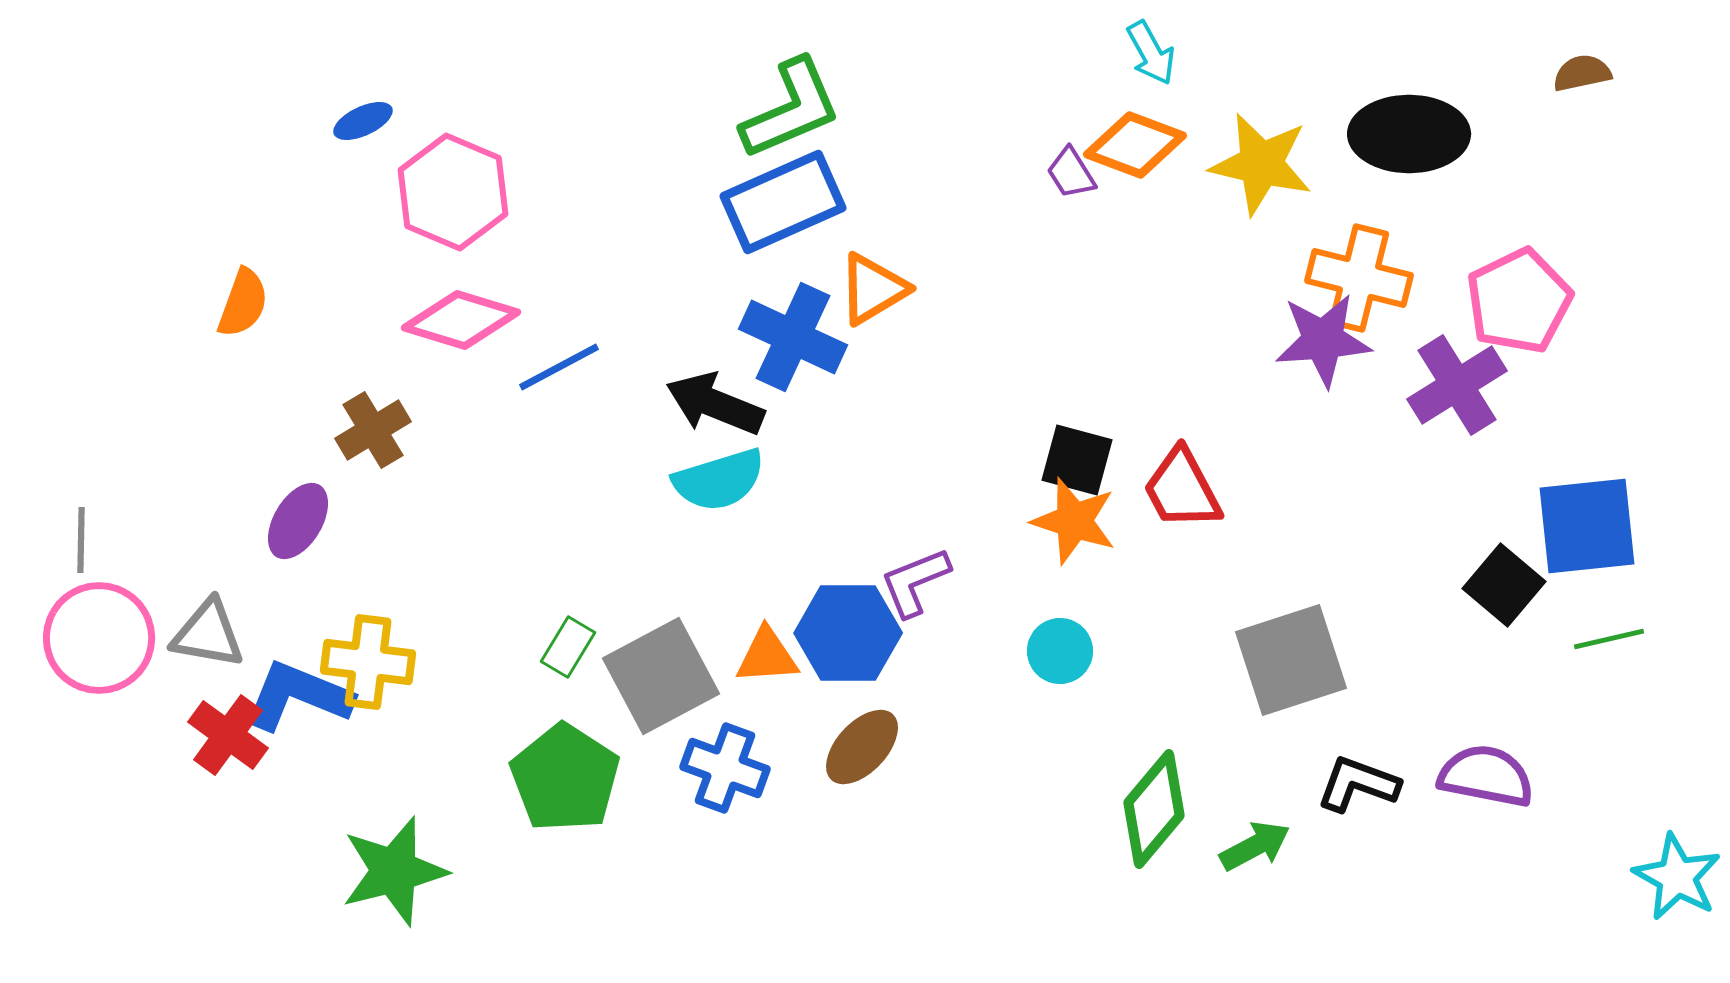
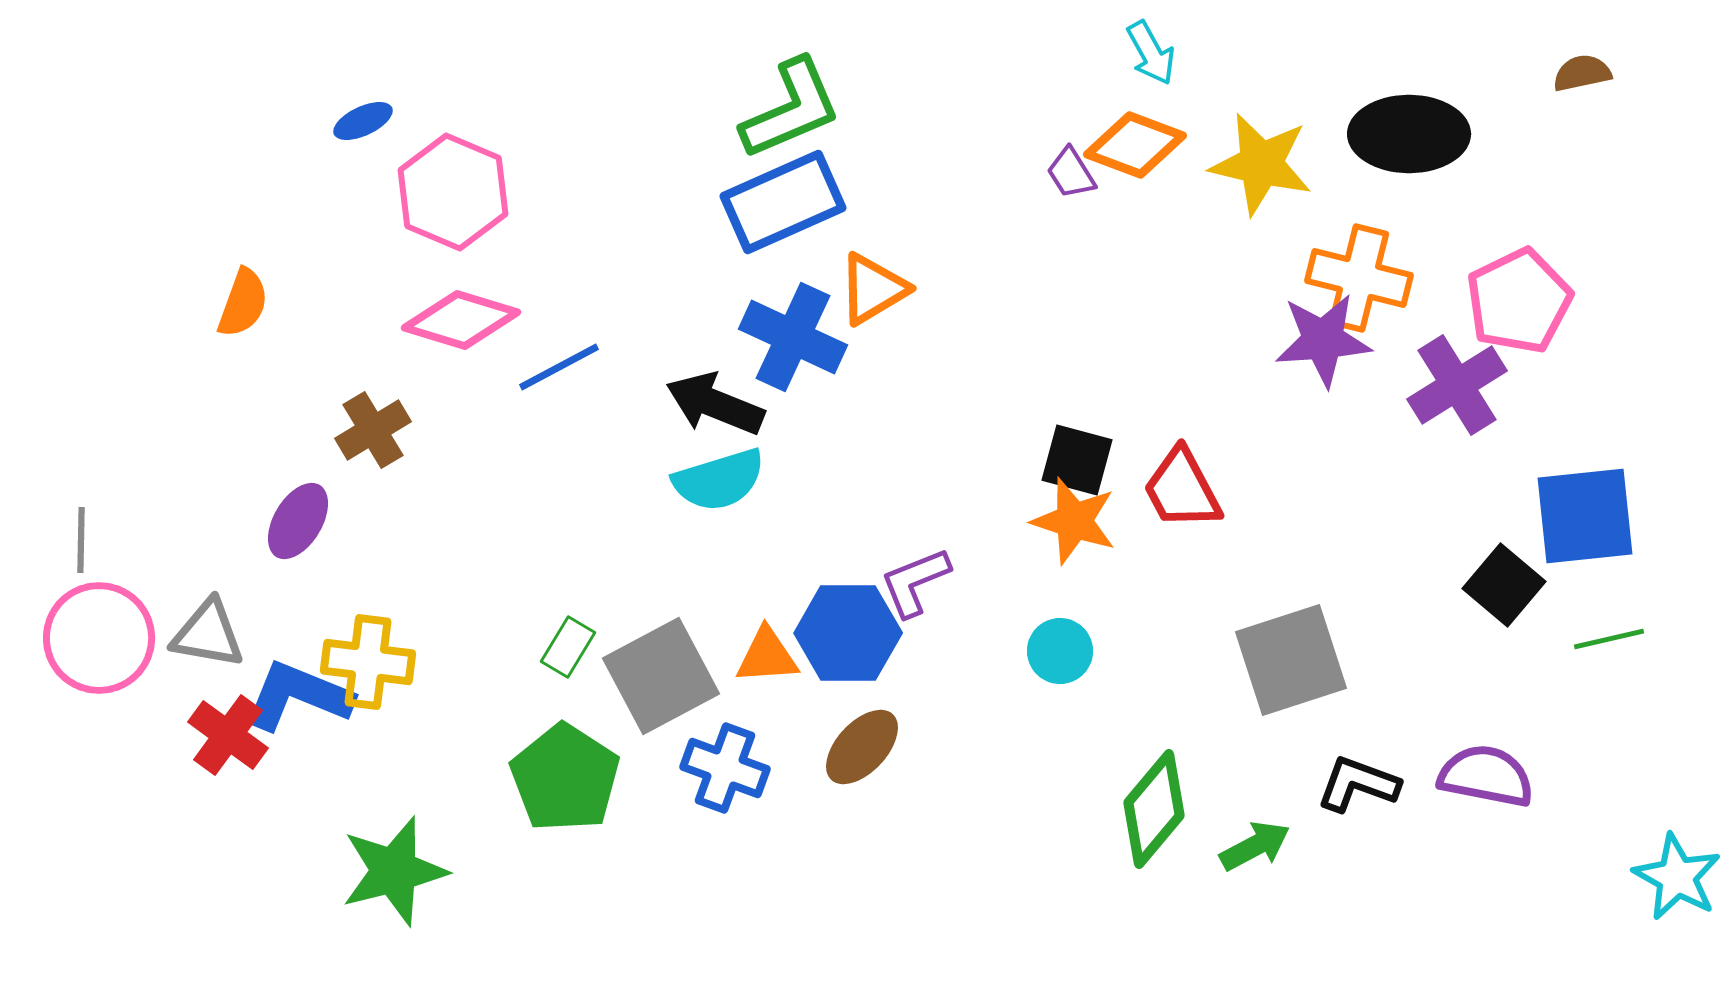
blue square at (1587, 526): moved 2 px left, 10 px up
